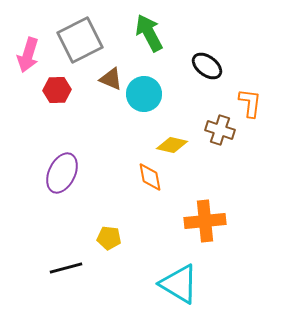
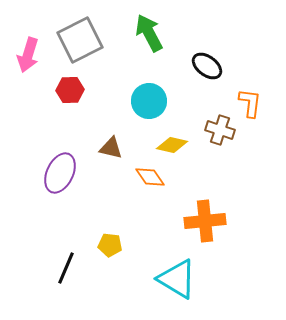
brown triangle: moved 69 px down; rotated 10 degrees counterclockwise
red hexagon: moved 13 px right
cyan circle: moved 5 px right, 7 px down
purple ellipse: moved 2 px left
orange diamond: rotated 24 degrees counterclockwise
yellow pentagon: moved 1 px right, 7 px down
black line: rotated 52 degrees counterclockwise
cyan triangle: moved 2 px left, 5 px up
